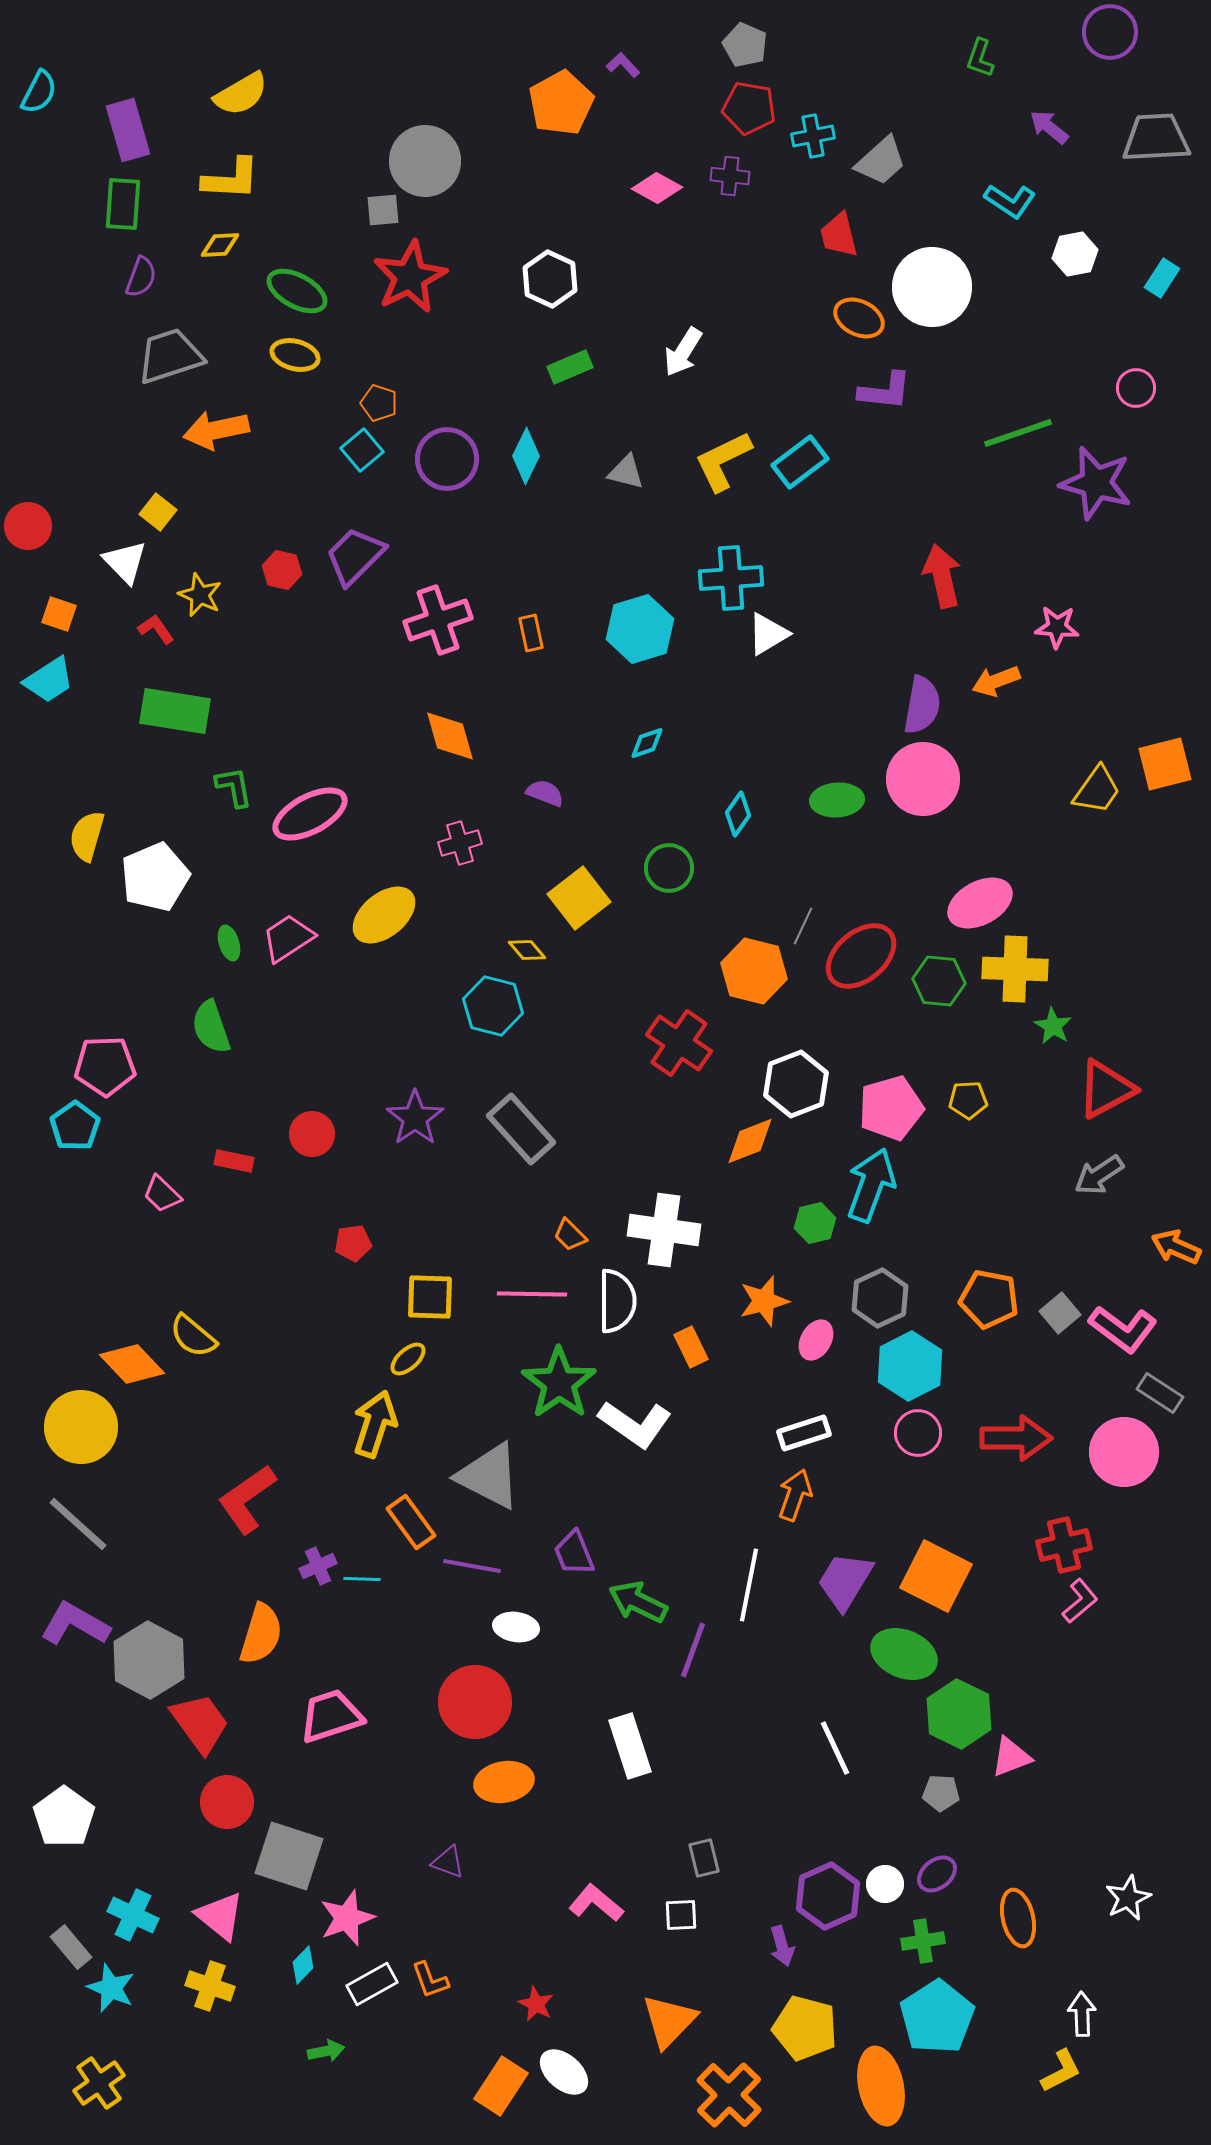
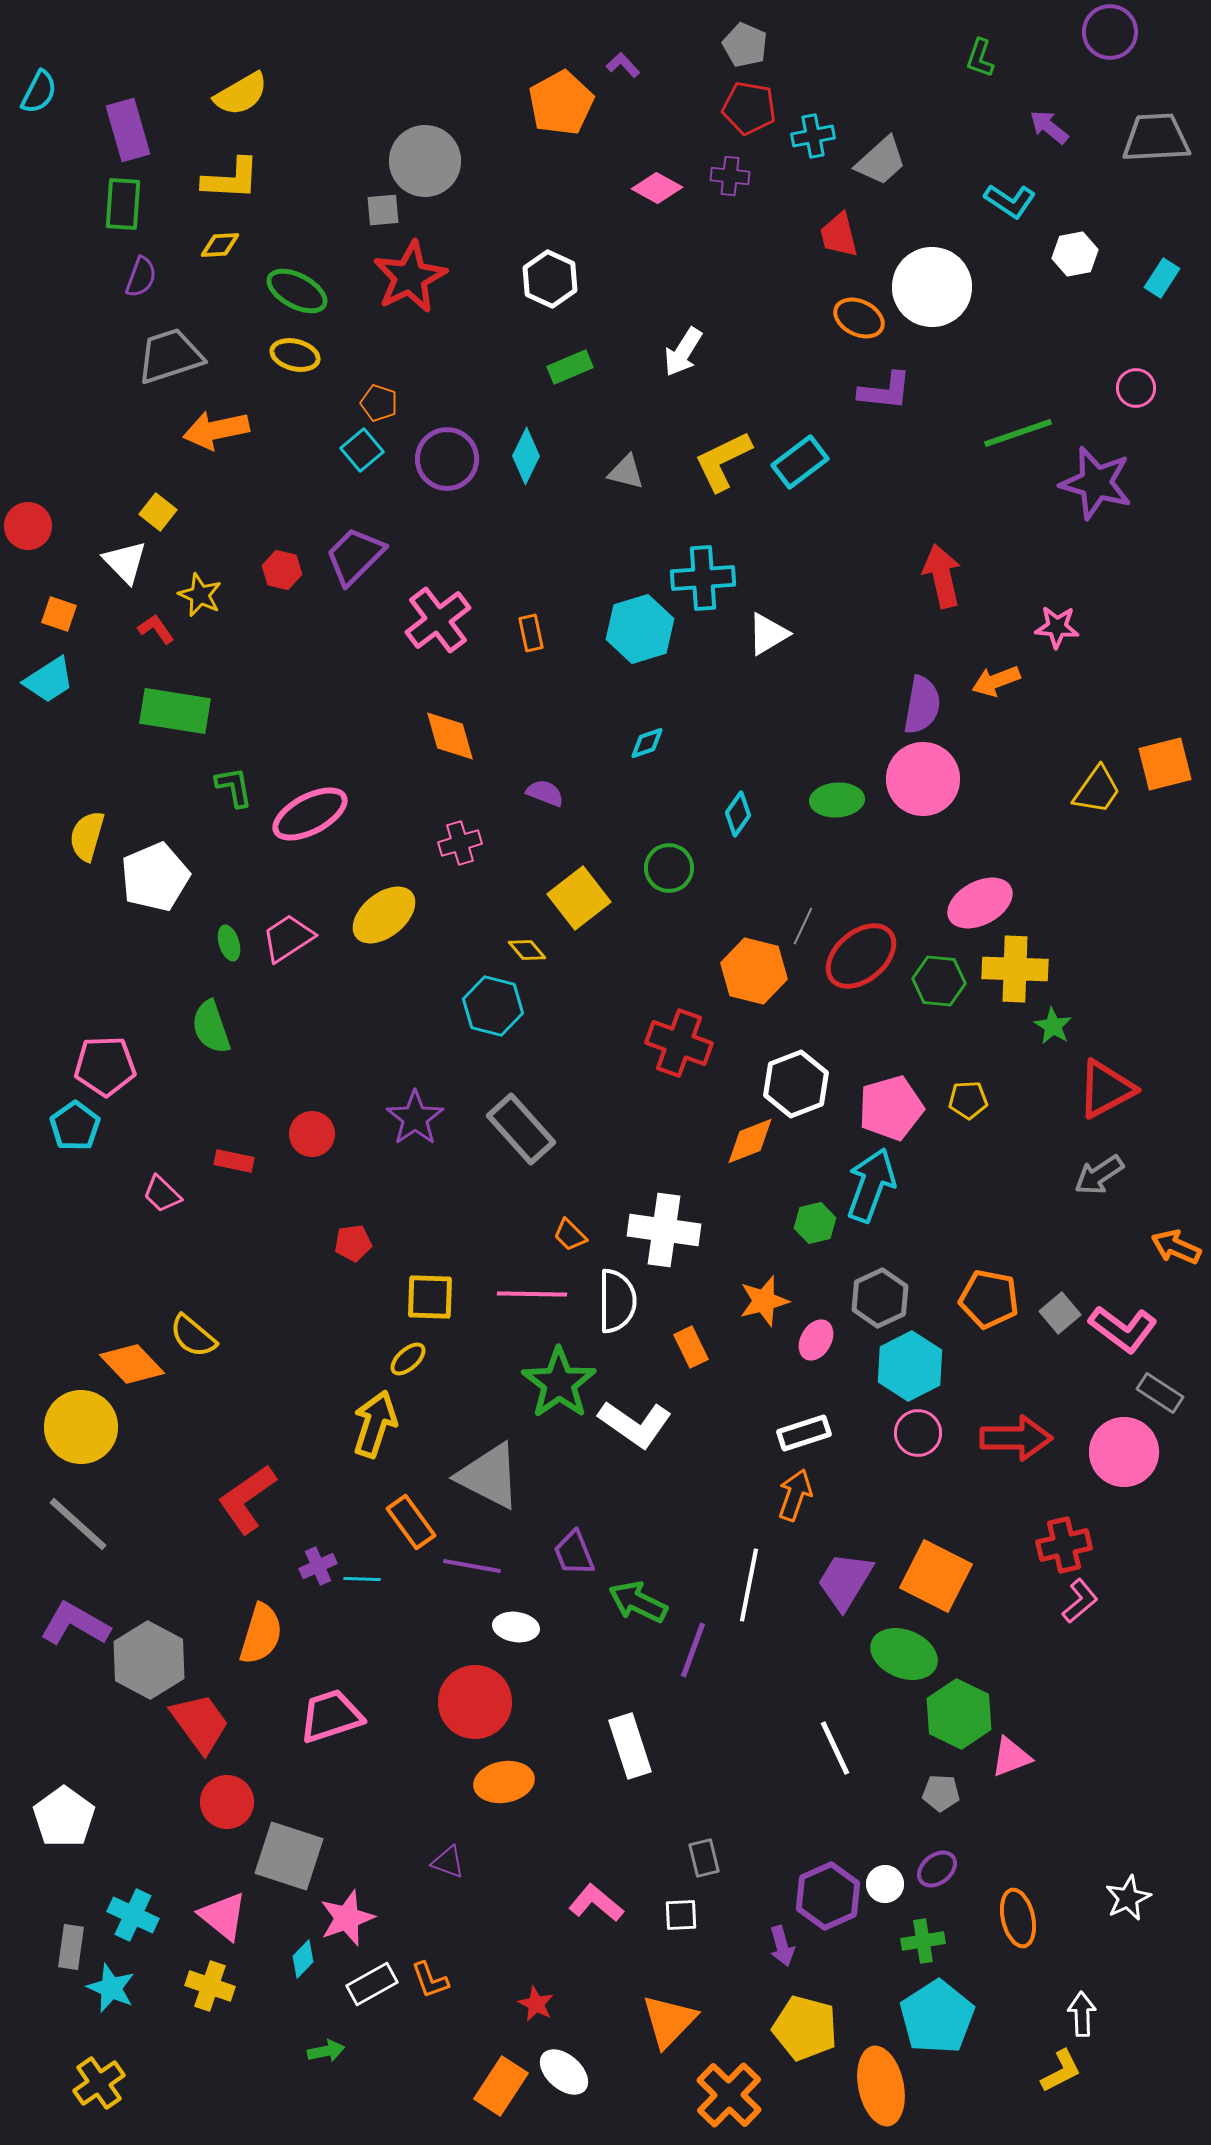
cyan cross at (731, 578): moved 28 px left
pink cross at (438, 620): rotated 18 degrees counterclockwise
red cross at (679, 1043): rotated 14 degrees counterclockwise
purple ellipse at (937, 1874): moved 5 px up
pink triangle at (220, 1916): moved 3 px right
gray rectangle at (71, 1947): rotated 48 degrees clockwise
cyan diamond at (303, 1965): moved 6 px up
